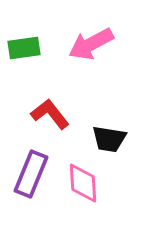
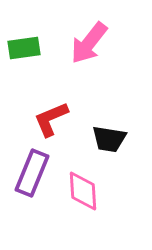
pink arrow: moved 2 px left, 1 px up; rotated 24 degrees counterclockwise
red L-shape: moved 1 px right, 5 px down; rotated 75 degrees counterclockwise
purple rectangle: moved 1 px right, 1 px up
pink diamond: moved 8 px down
